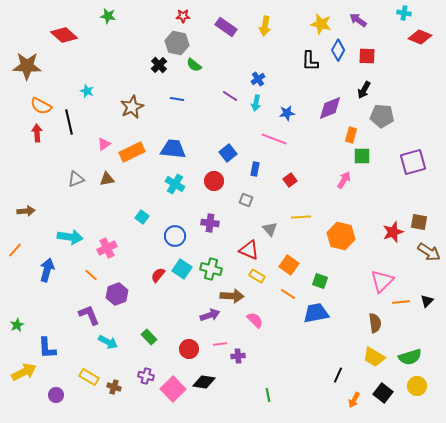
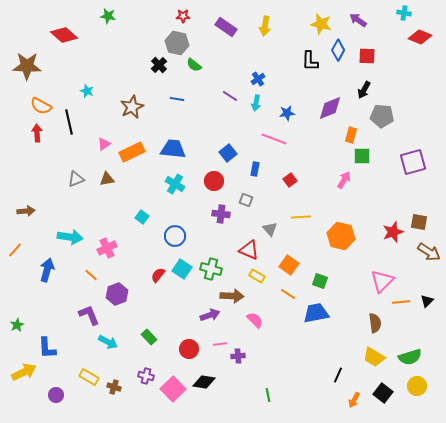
purple cross at (210, 223): moved 11 px right, 9 px up
